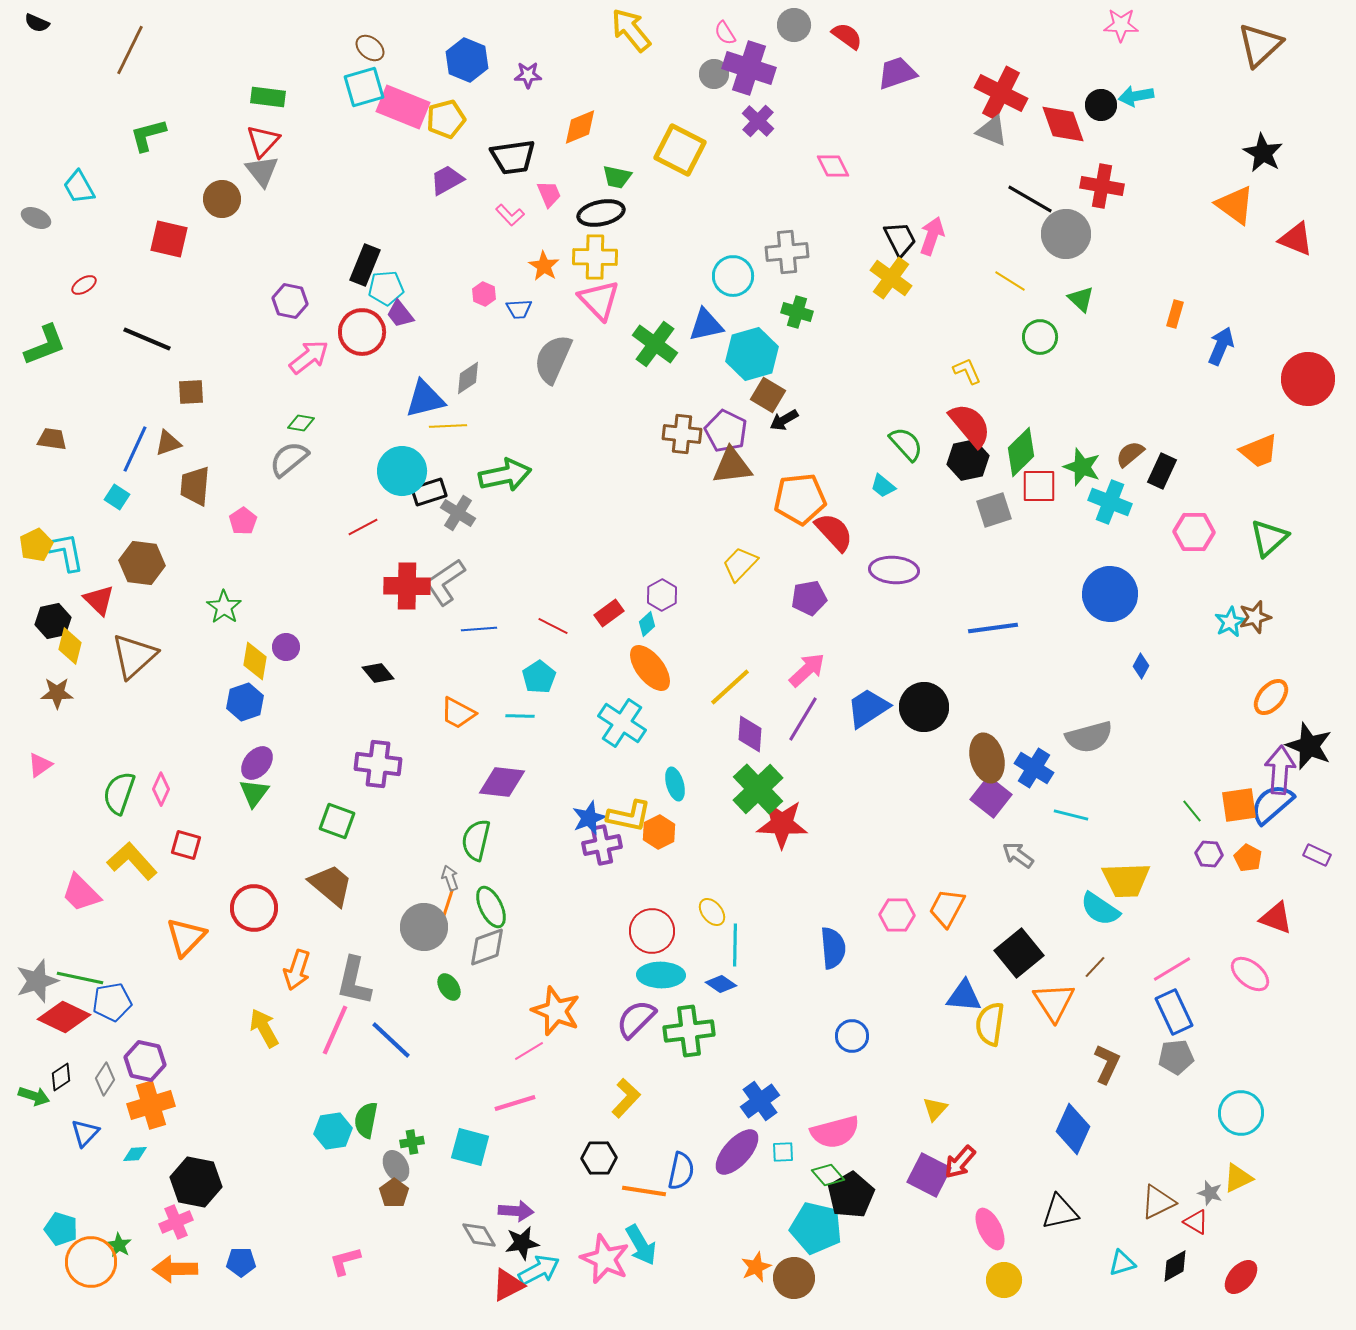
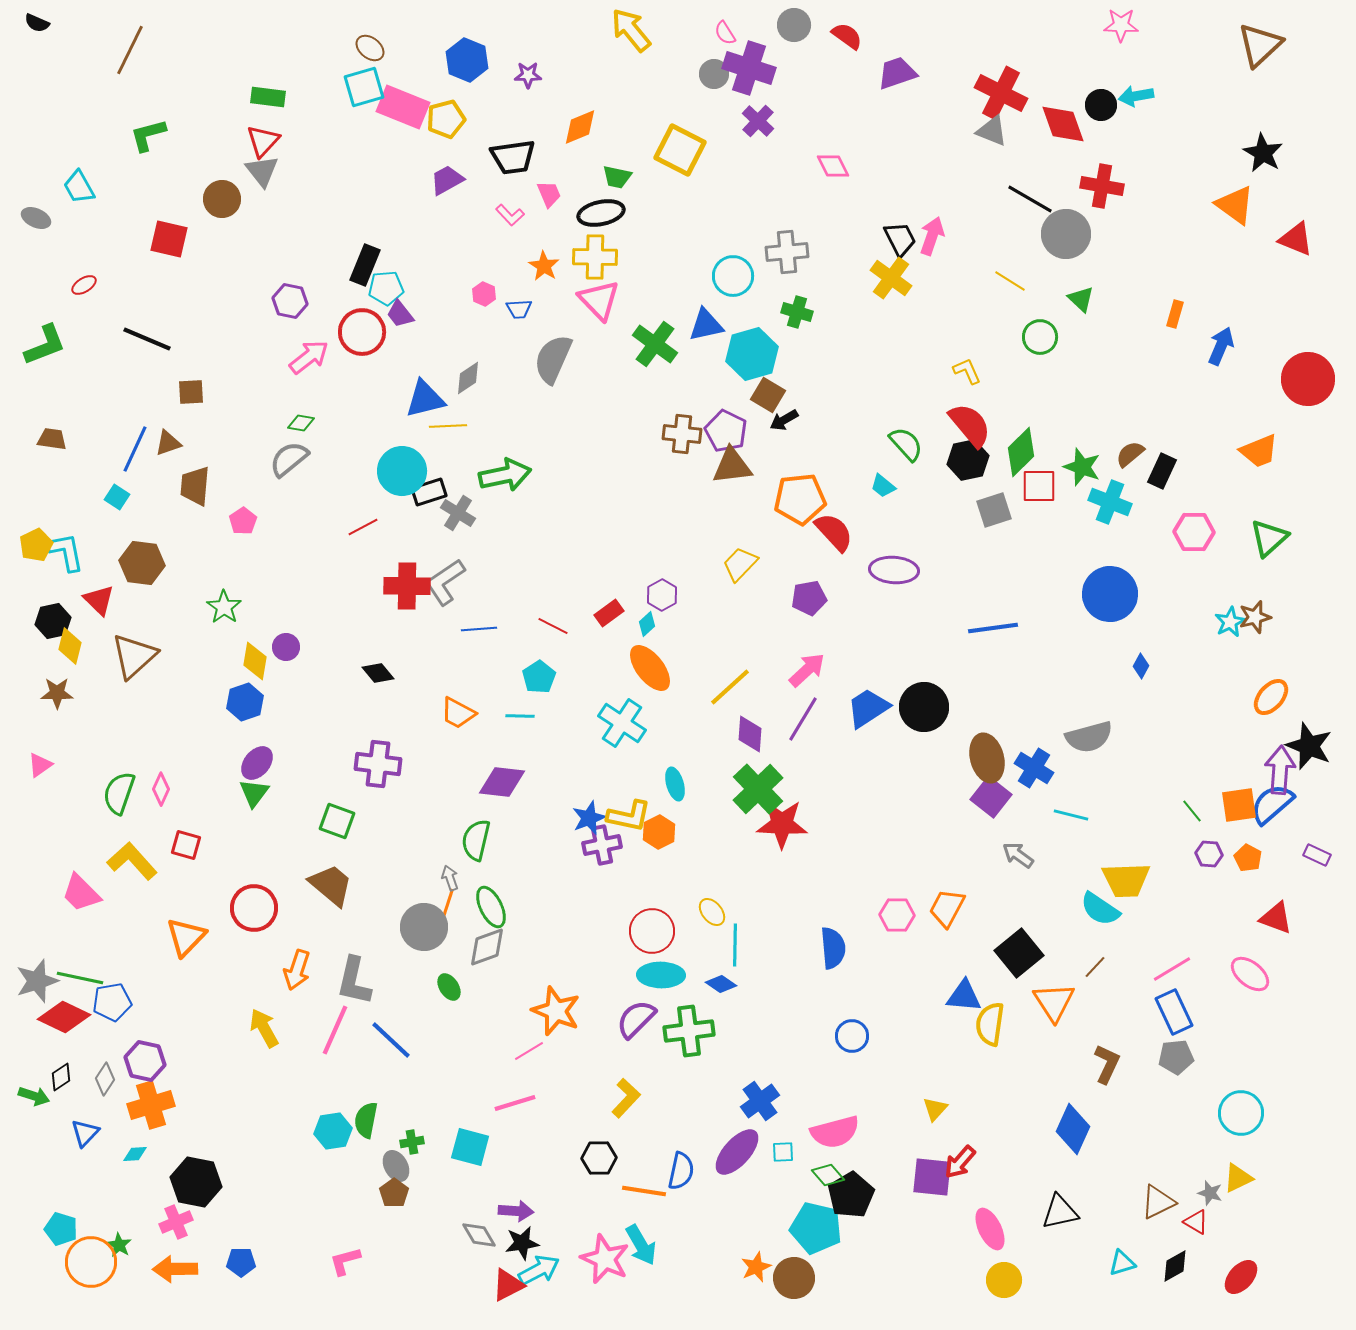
purple square at (929, 1175): moved 3 px right, 2 px down; rotated 21 degrees counterclockwise
